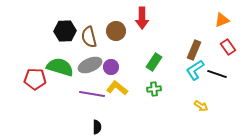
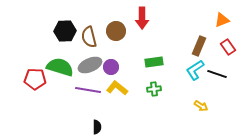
brown rectangle: moved 5 px right, 4 px up
green rectangle: rotated 48 degrees clockwise
purple line: moved 4 px left, 4 px up
